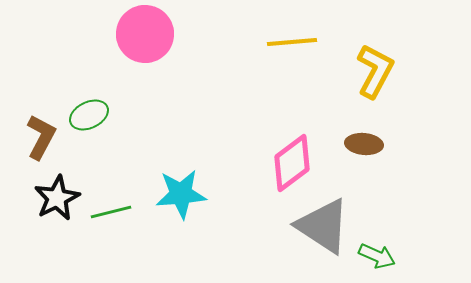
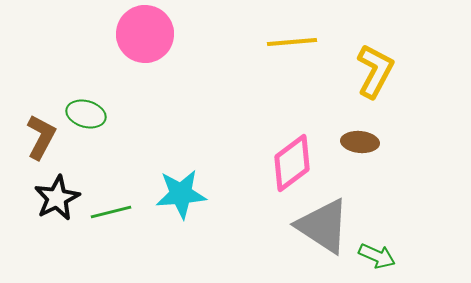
green ellipse: moved 3 px left, 1 px up; rotated 42 degrees clockwise
brown ellipse: moved 4 px left, 2 px up
